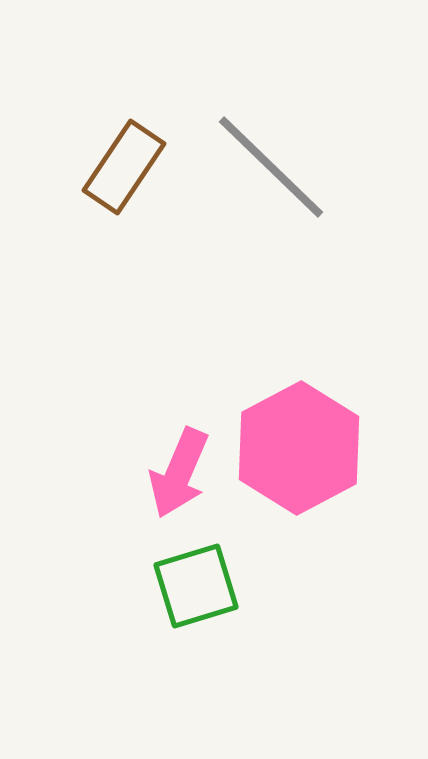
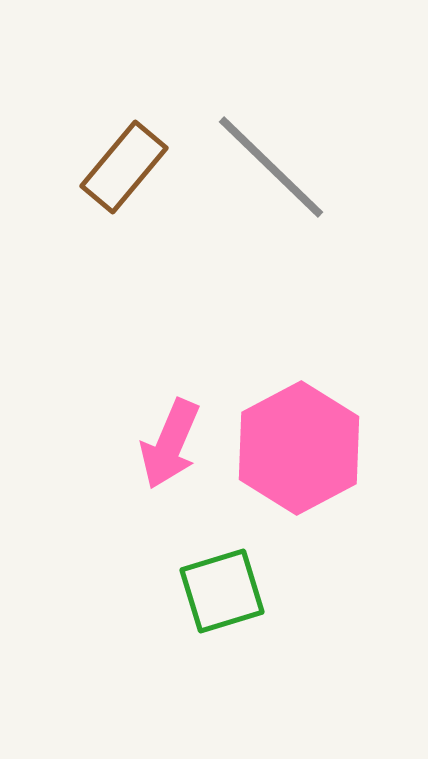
brown rectangle: rotated 6 degrees clockwise
pink arrow: moved 9 px left, 29 px up
green square: moved 26 px right, 5 px down
